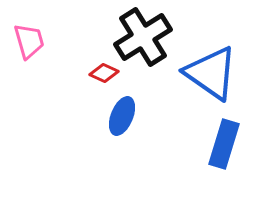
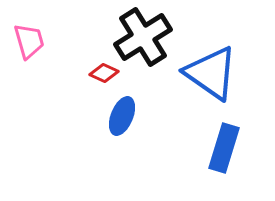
blue rectangle: moved 4 px down
